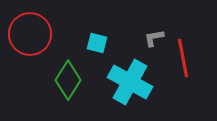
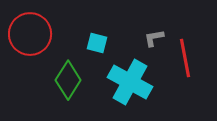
red line: moved 2 px right
